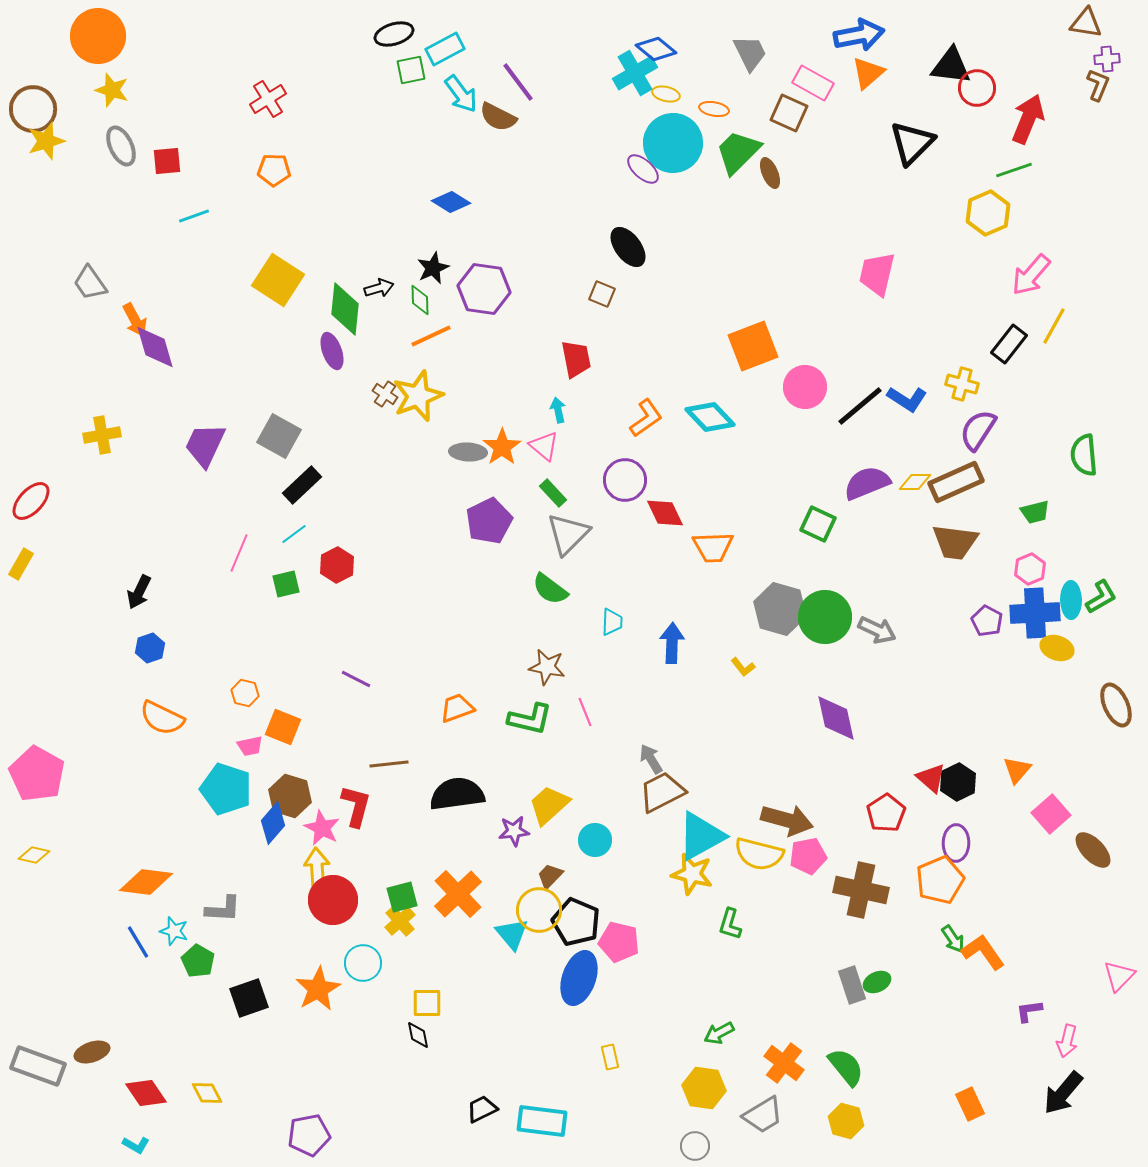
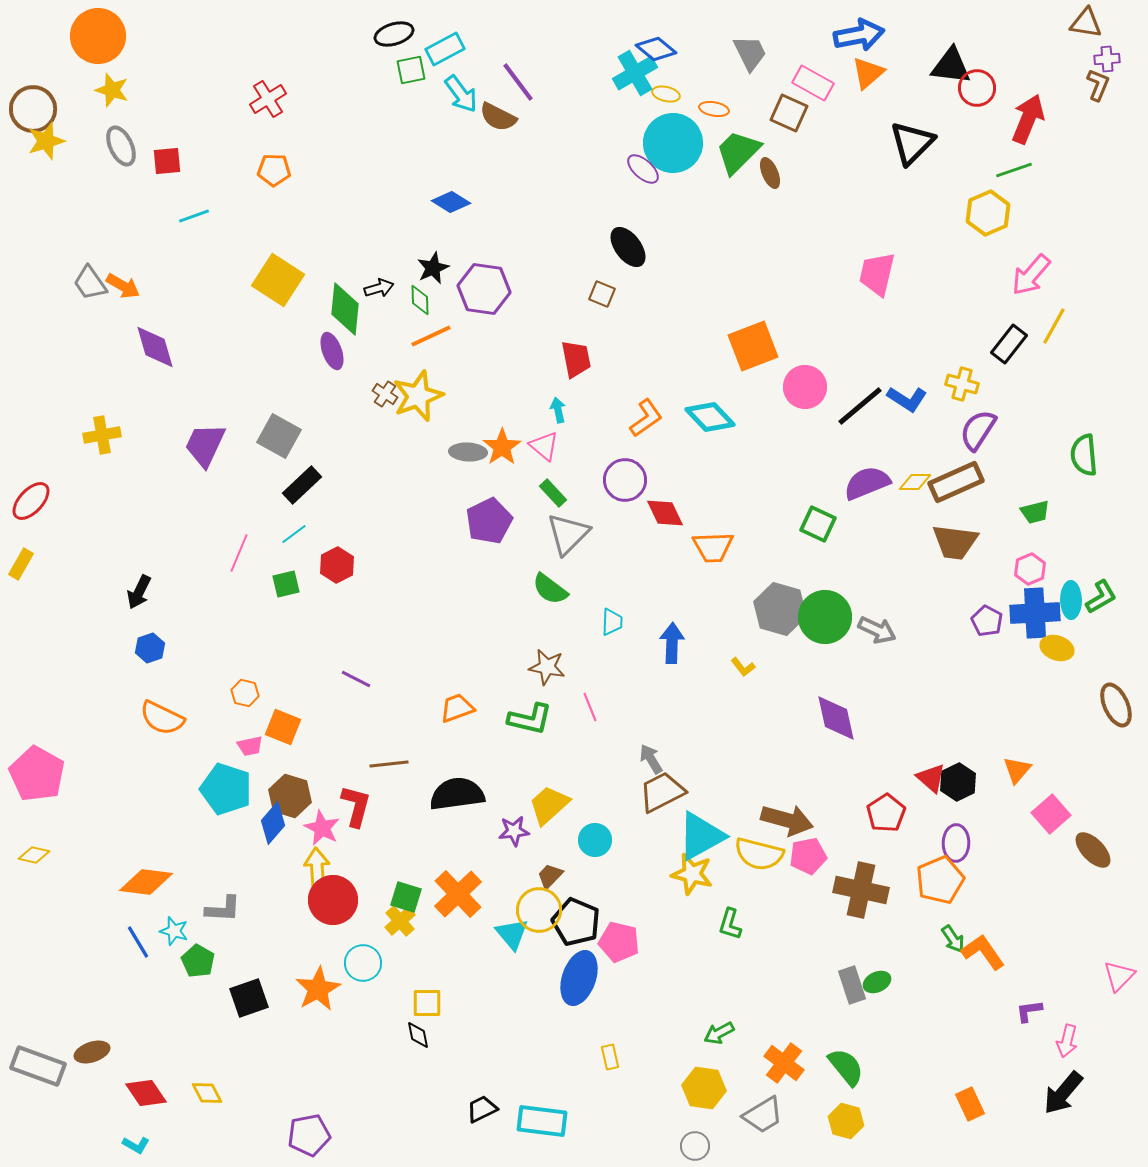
orange arrow at (135, 320): moved 12 px left, 34 px up; rotated 32 degrees counterclockwise
pink line at (585, 712): moved 5 px right, 5 px up
green square at (402, 897): moved 4 px right; rotated 32 degrees clockwise
